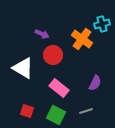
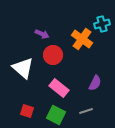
white triangle: rotated 10 degrees clockwise
